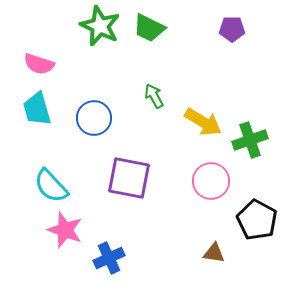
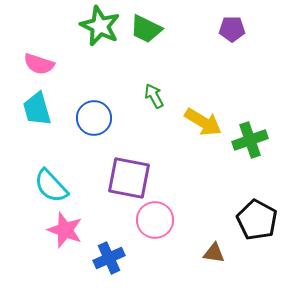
green trapezoid: moved 3 px left, 1 px down
pink circle: moved 56 px left, 39 px down
